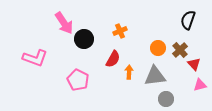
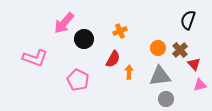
pink arrow: rotated 75 degrees clockwise
gray triangle: moved 5 px right
